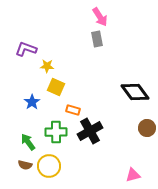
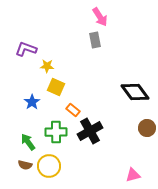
gray rectangle: moved 2 px left, 1 px down
orange rectangle: rotated 24 degrees clockwise
